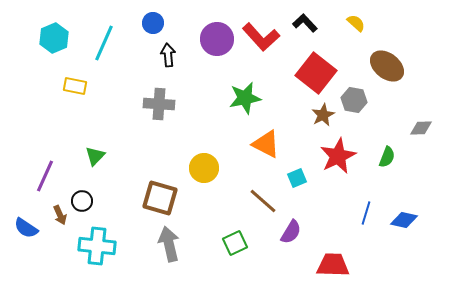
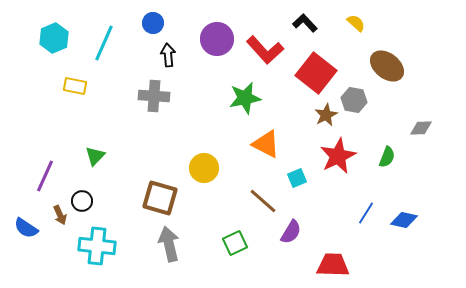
red L-shape: moved 4 px right, 13 px down
gray cross: moved 5 px left, 8 px up
brown star: moved 3 px right
blue line: rotated 15 degrees clockwise
